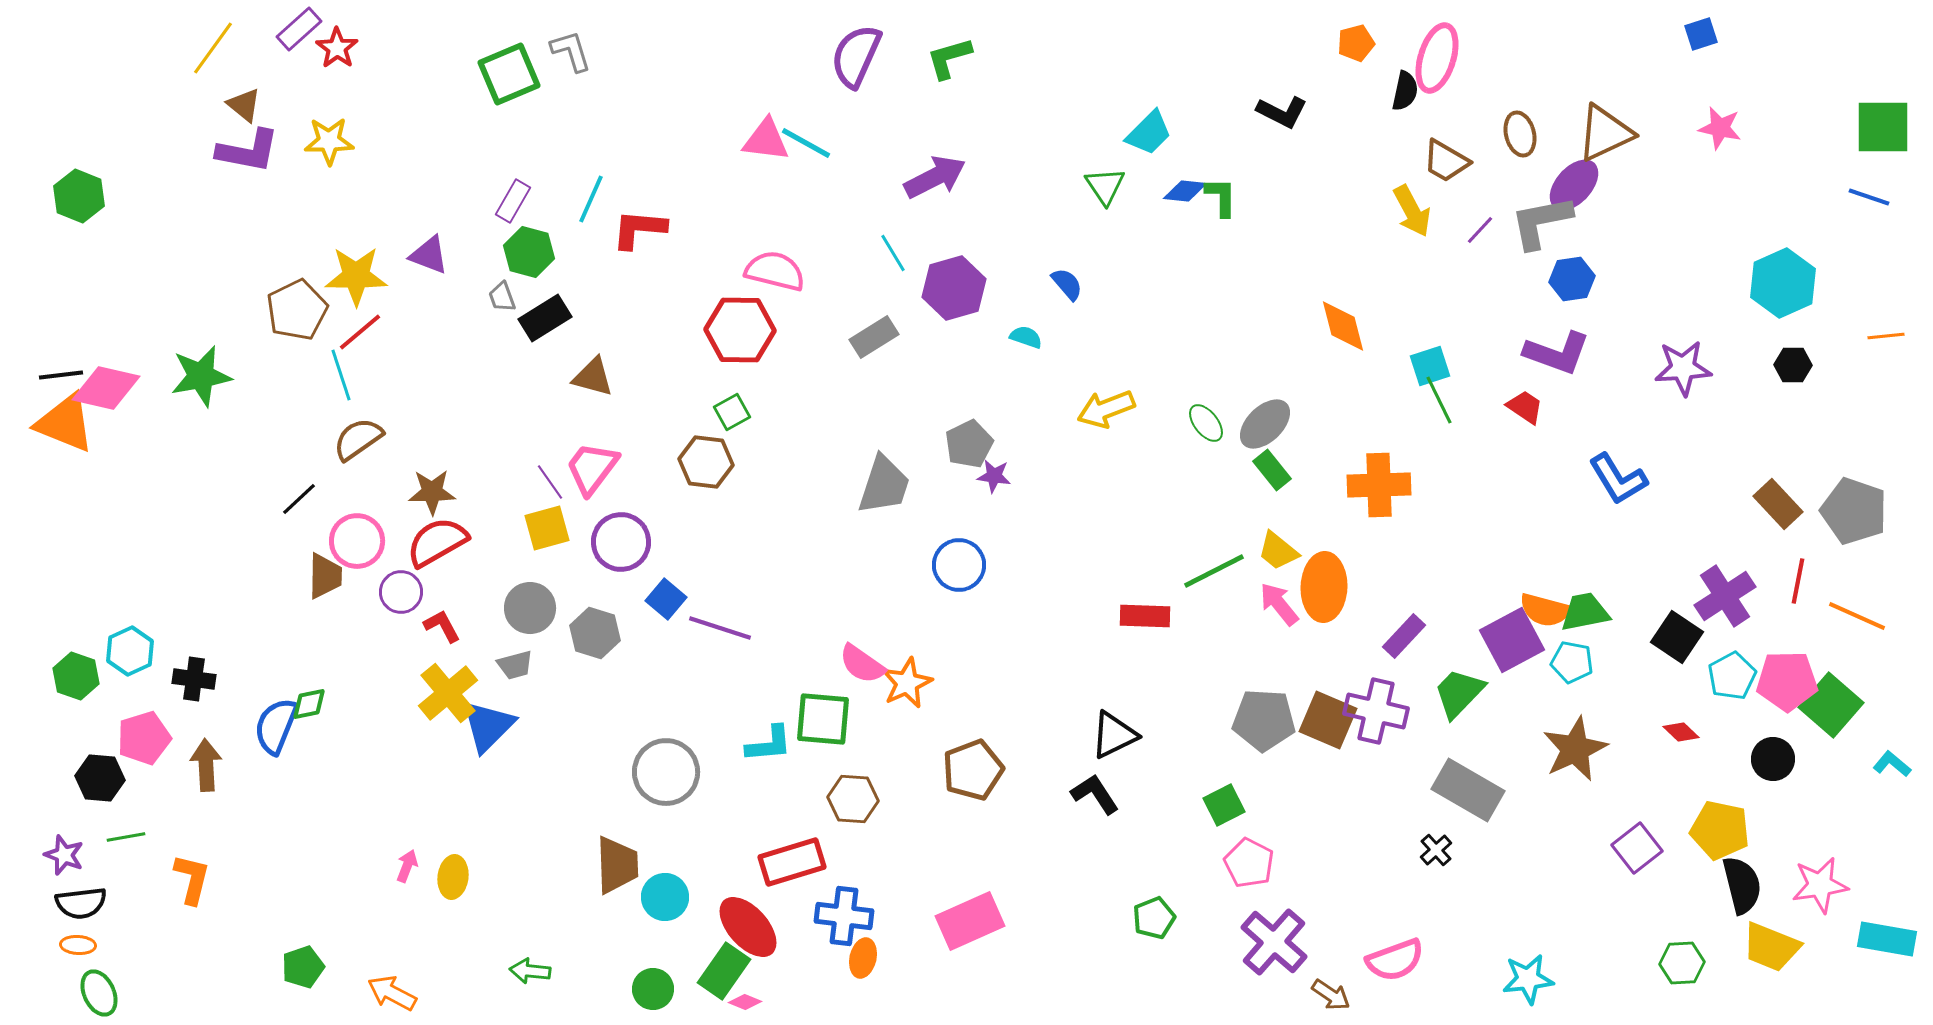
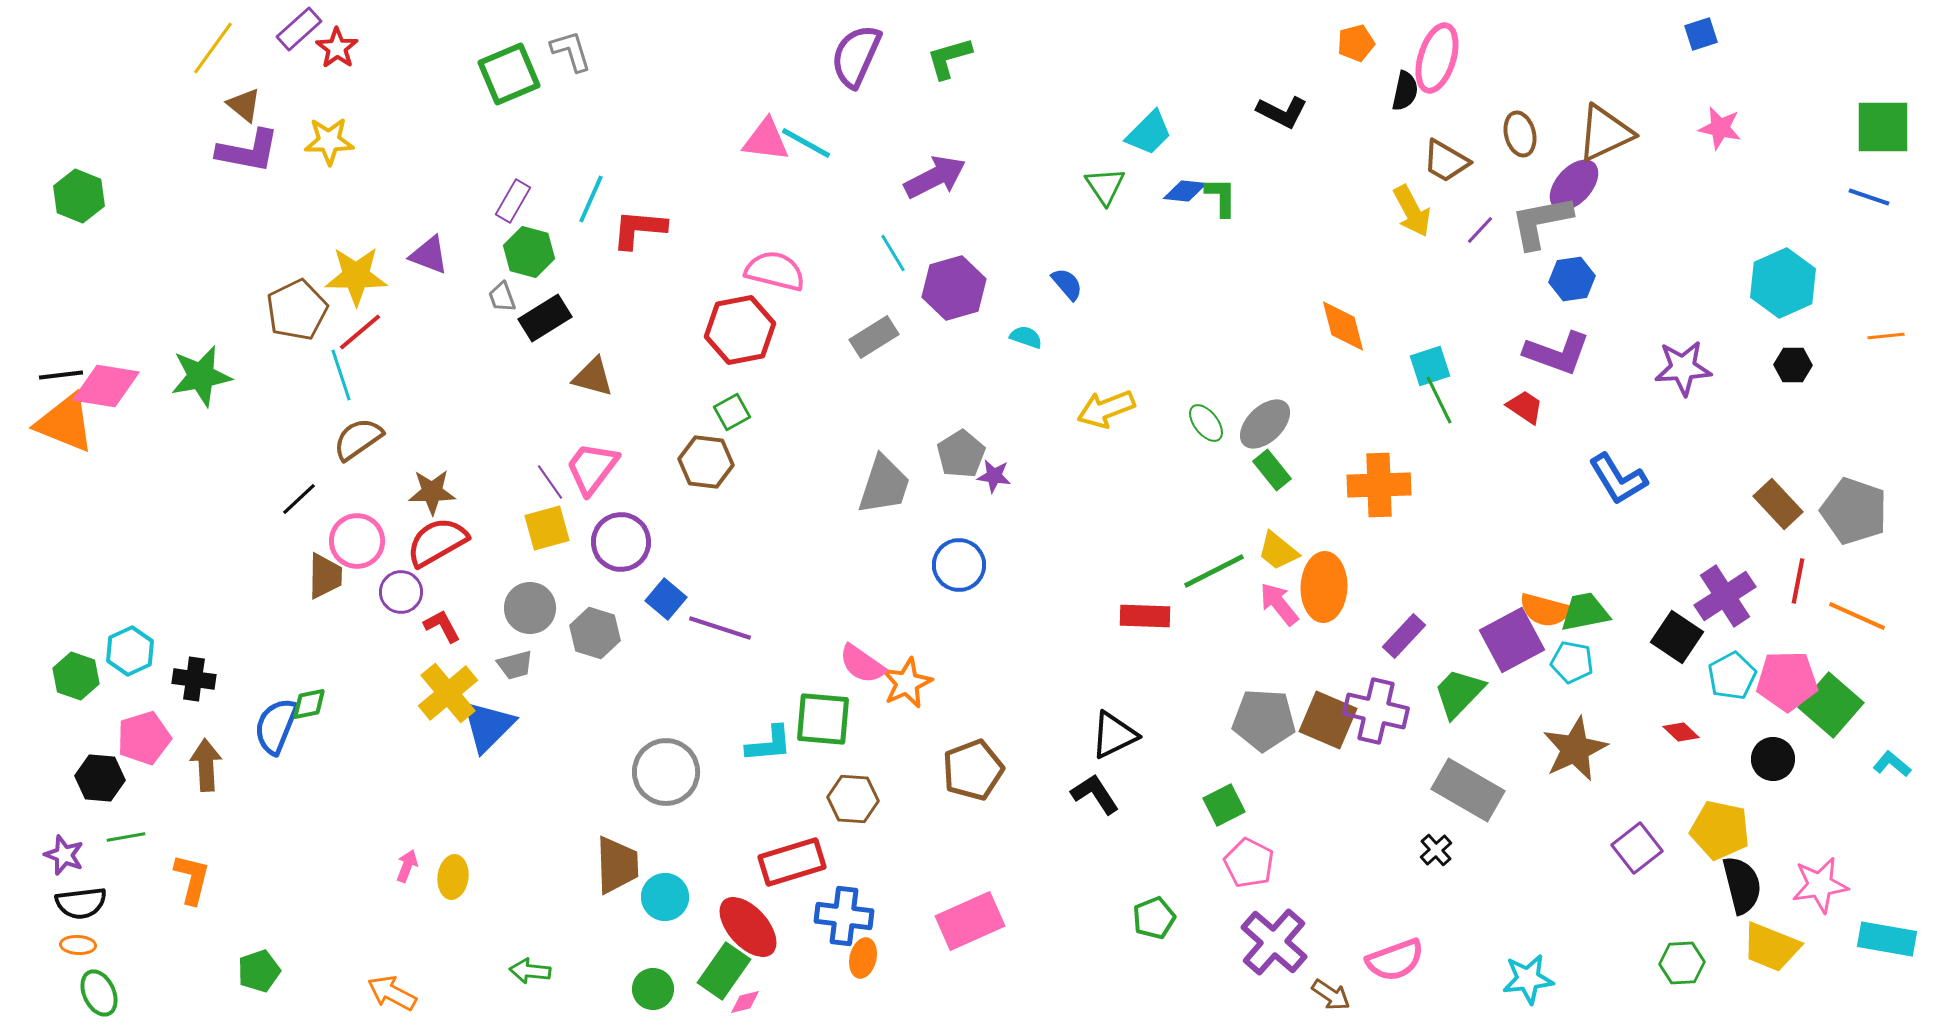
red hexagon at (740, 330): rotated 12 degrees counterclockwise
pink diamond at (106, 388): moved 2 px up; rotated 4 degrees counterclockwise
gray pentagon at (969, 444): moved 8 px left, 10 px down; rotated 6 degrees counterclockwise
green pentagon at (303, 967): moved 44 px left, 4 px down
pink diamond at (745, 1002): rotated 36 degrees counterclockwise
